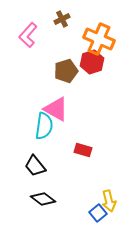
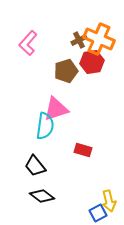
brown cross: moved 17 px right, 21 px down
pink L-shape: moved 8 px down
red hexagon: rotated 10 degrees clockwise
pink triangle: rotated 48 degrees counterclockwise
cyan semicircle: moved 1 px right
black diamond: moved 1 px left, 3 px up
blue square: rotated 12 degrees clockwise
